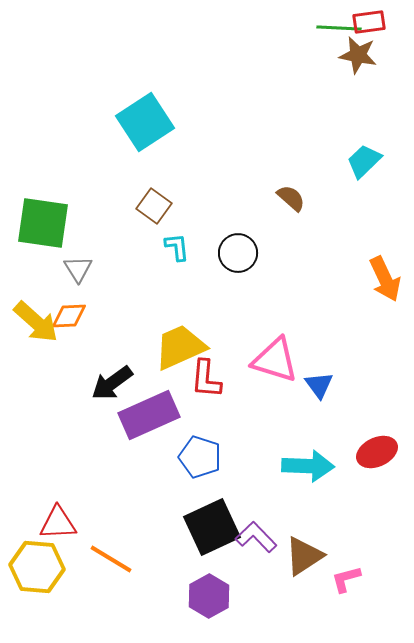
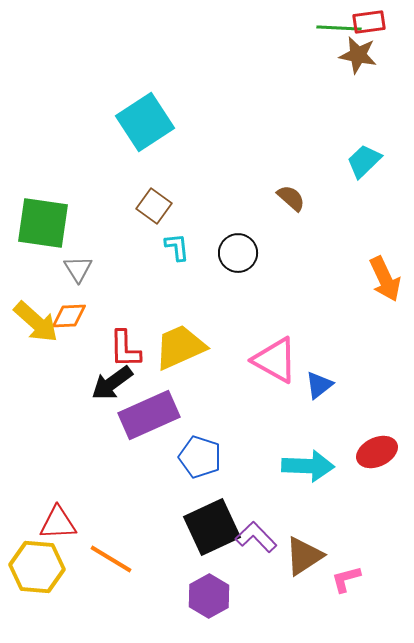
pink triangle: rotated 12 degrees clockwise
red L-shape: moved 81 px left, 30 px up; rotated 6 degrees counterclockwise
blue triangle: rotated 28 degrees clockwise
